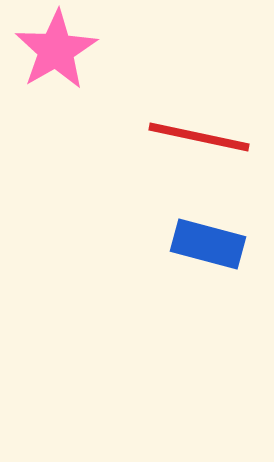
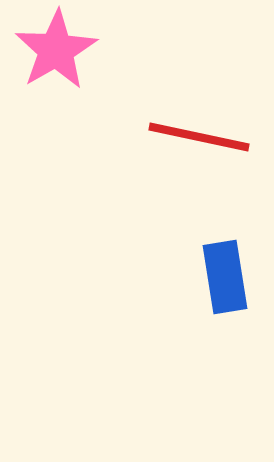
blue rectangle: moved 17 px right, 33 px down; rotated 66 degrees clockwise
